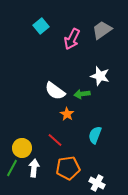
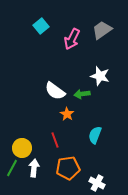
red line: rotated 28 degrees clockwise
